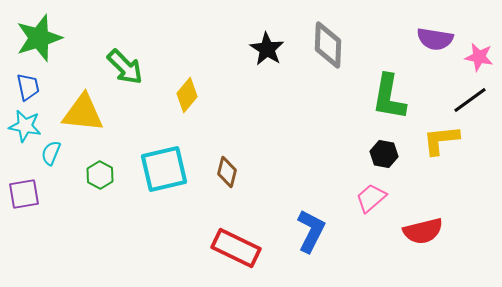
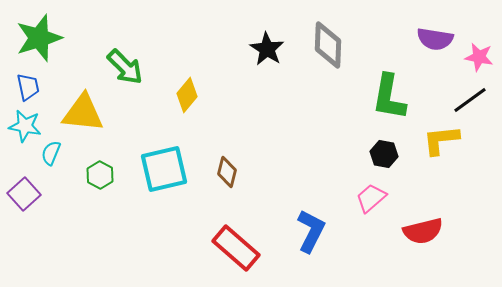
purple square: rotated 32 degrees counterclockwise
red rectangle: rotated 15 degrees clockwise
